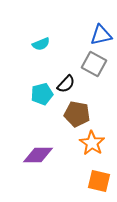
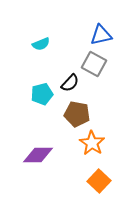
black semicircle: moved 4 px right, 1 px up
orange square: rotated 30 degrees clockwise
